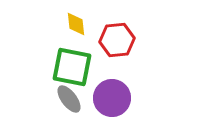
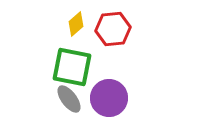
yellow diamond: rotated 55 degrees clockwise
red hexagon: moved 4 px left, 11 px up
purple circle: moved 3 px left
